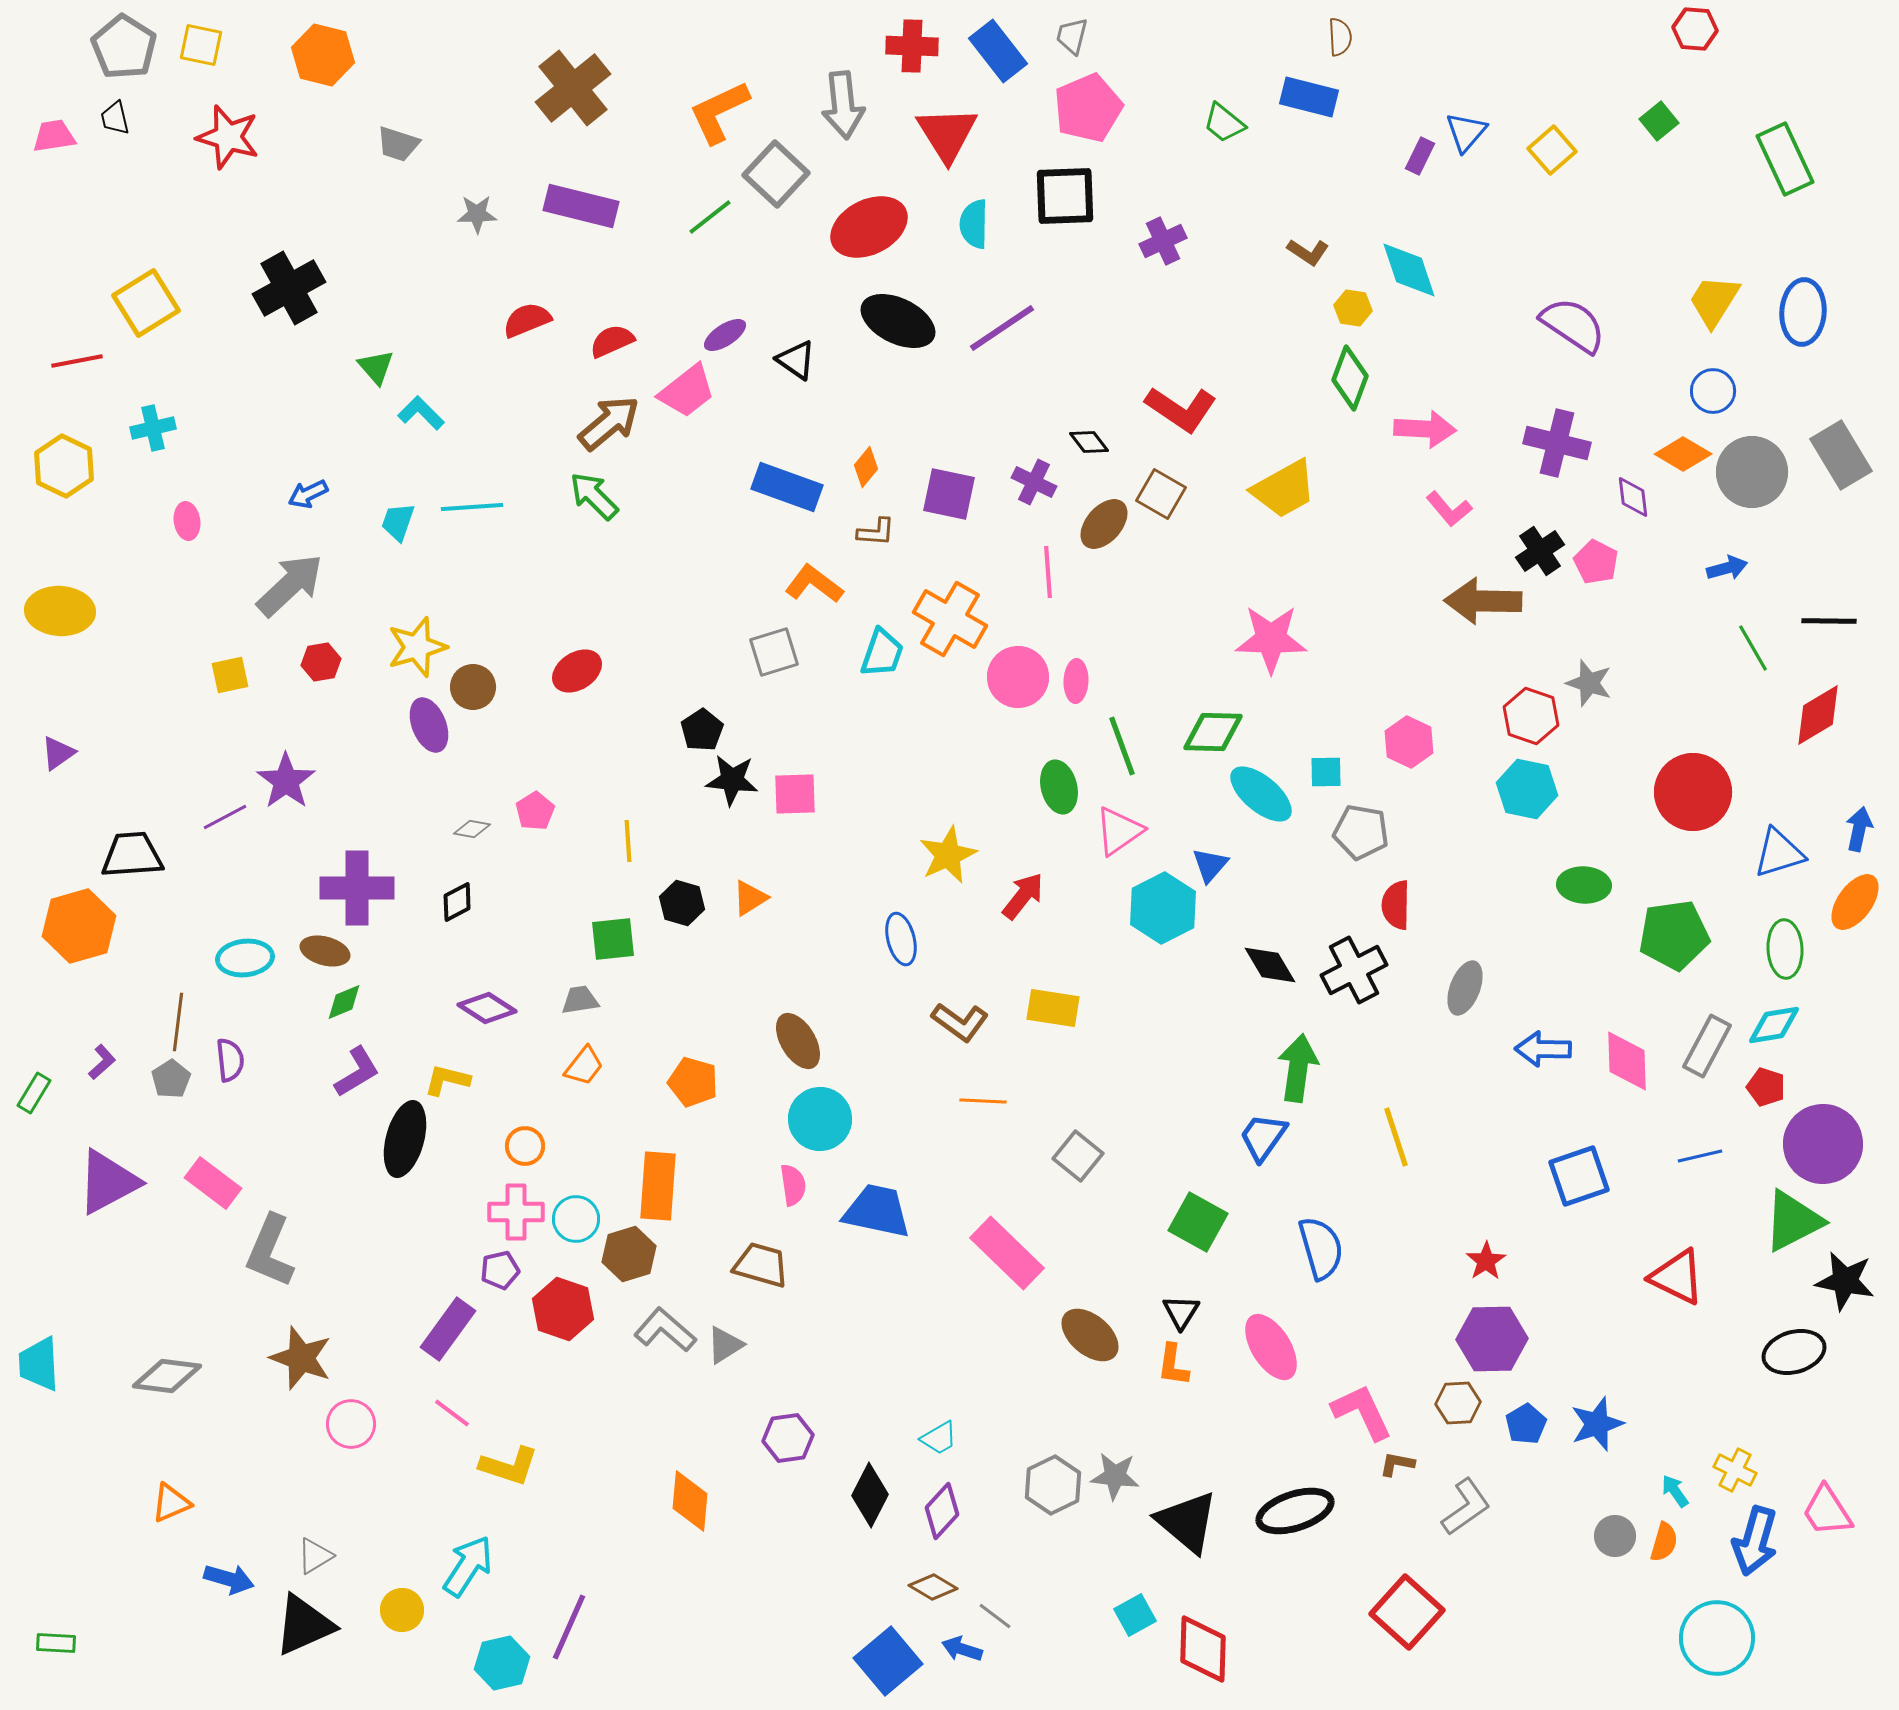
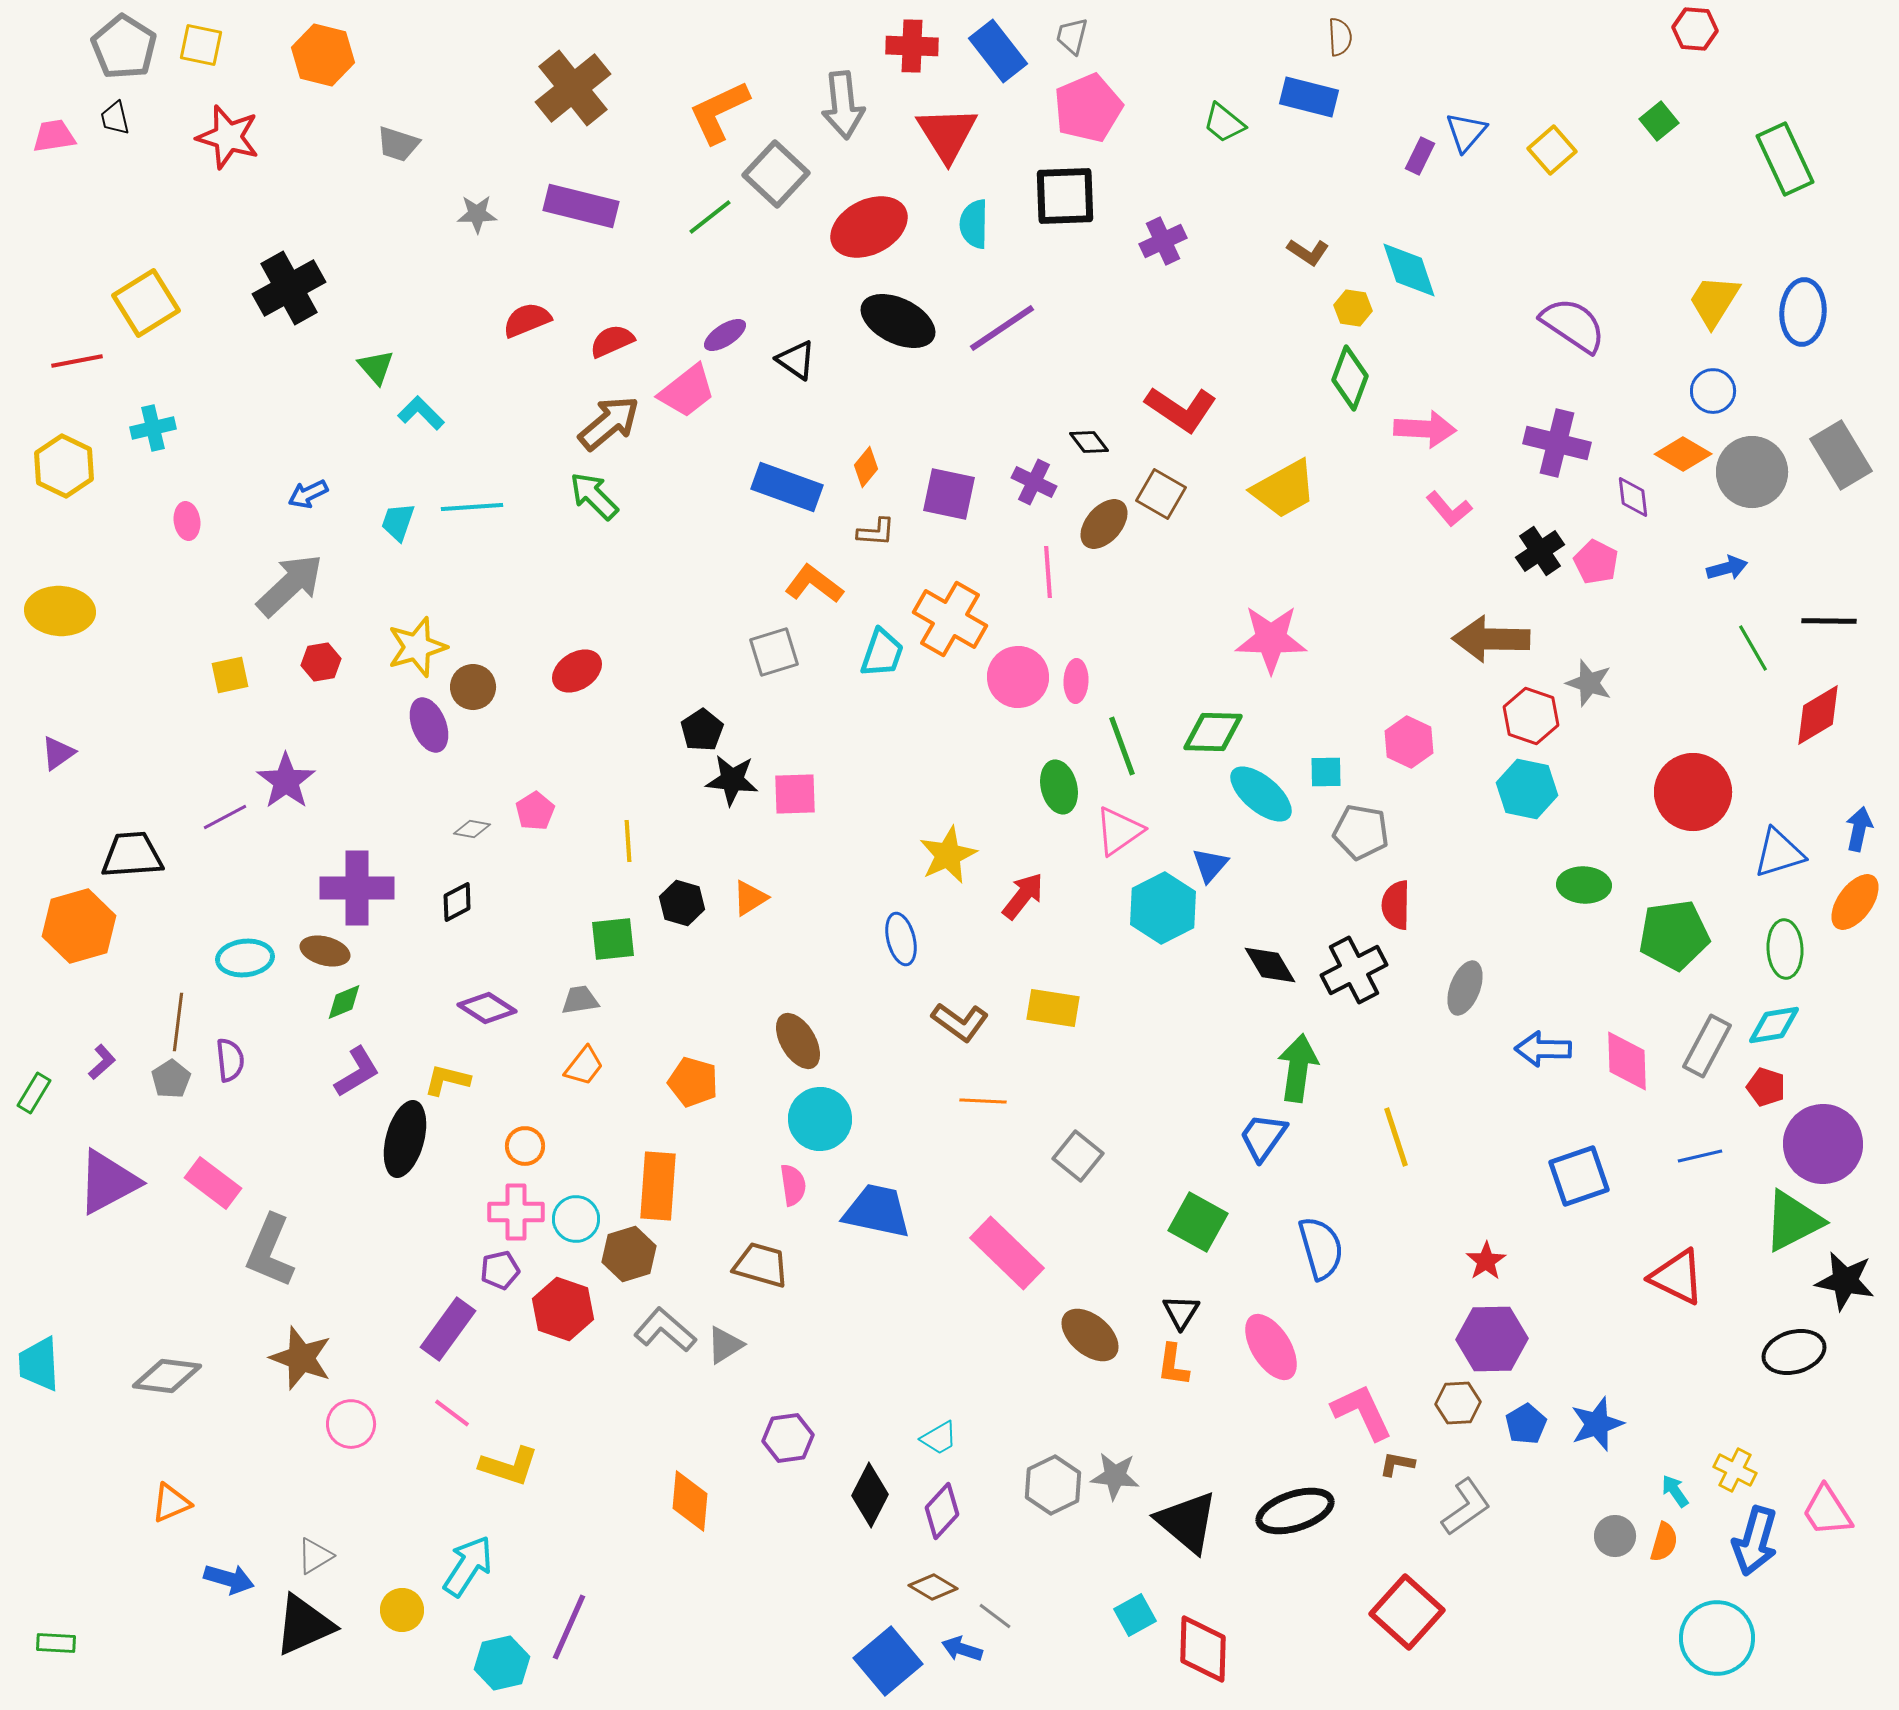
brown arrow at (1483, 601): moved 8 px right, 38 px down
